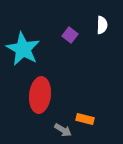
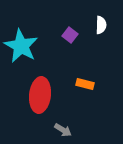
white semicircle: moved 1 px left
cyan star: moved 2 px left, 3 px up
orange rectangle: moved 35 px up
